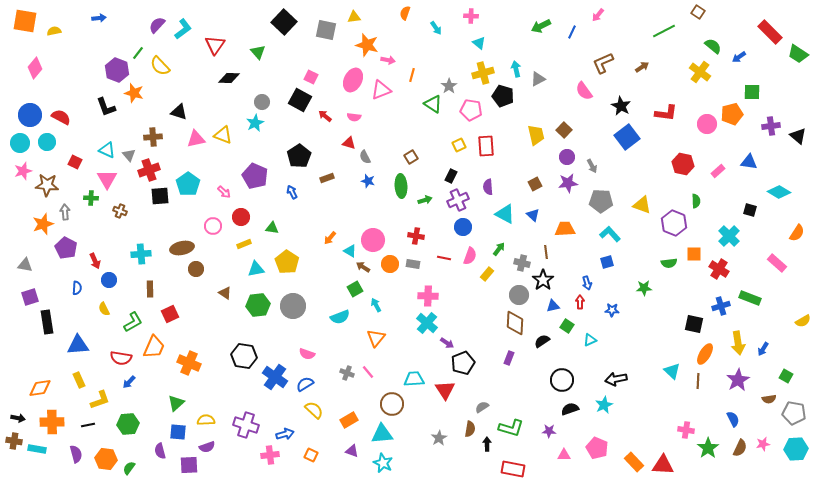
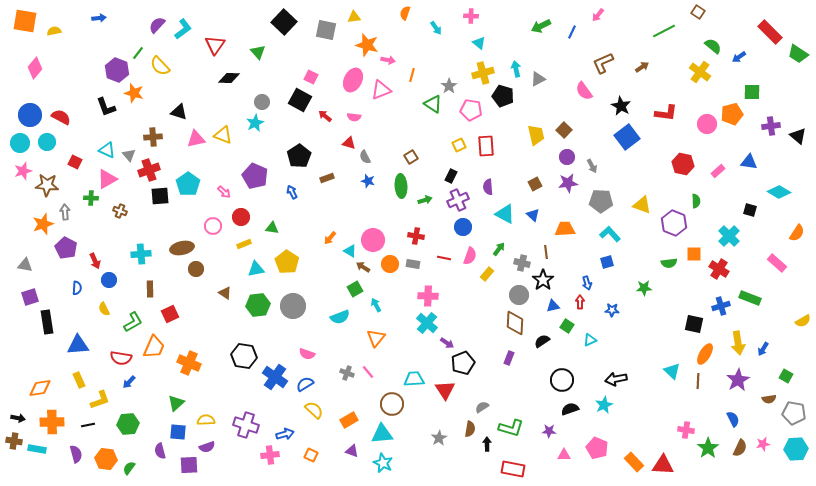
pink triangle at (107, 179): rotated 30 degrees clockwise
